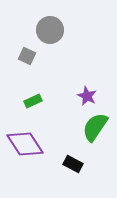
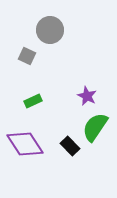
black rectangle: moved 3 px left, 18 px up; rotated 18 degrees clockwise
